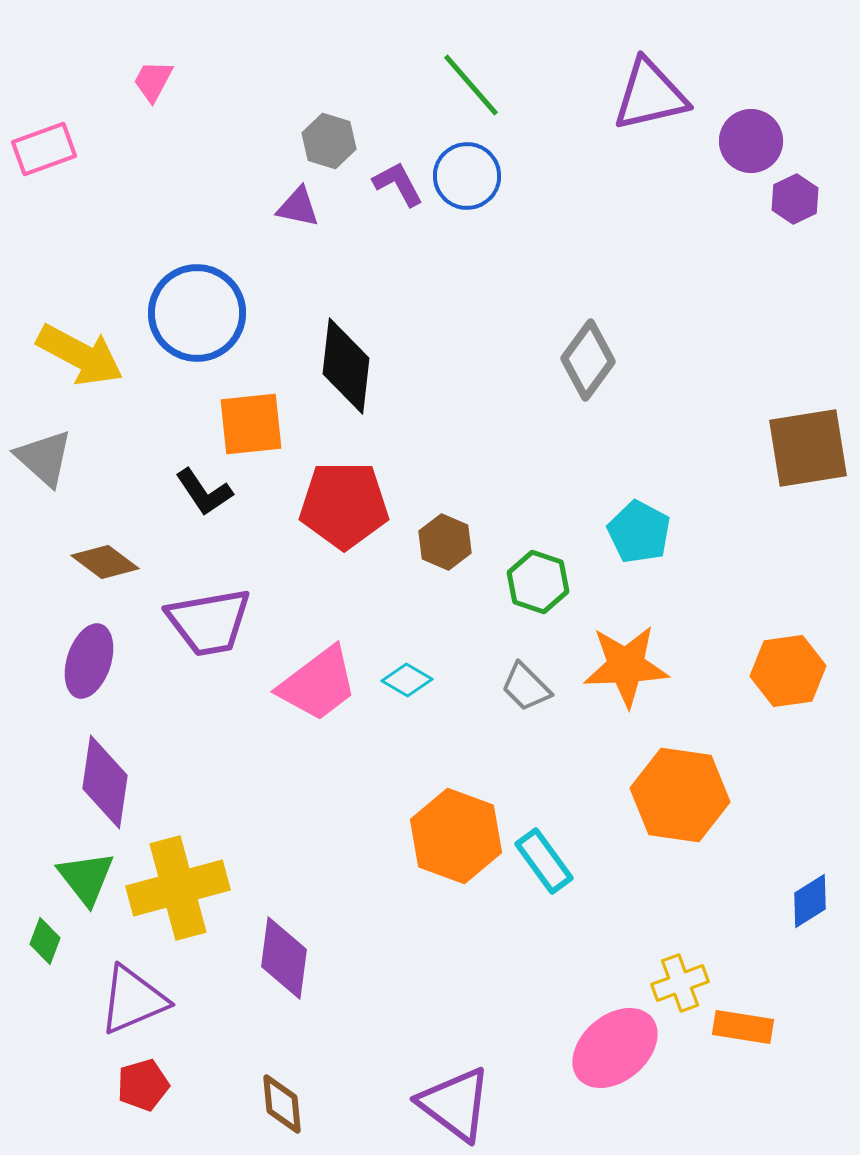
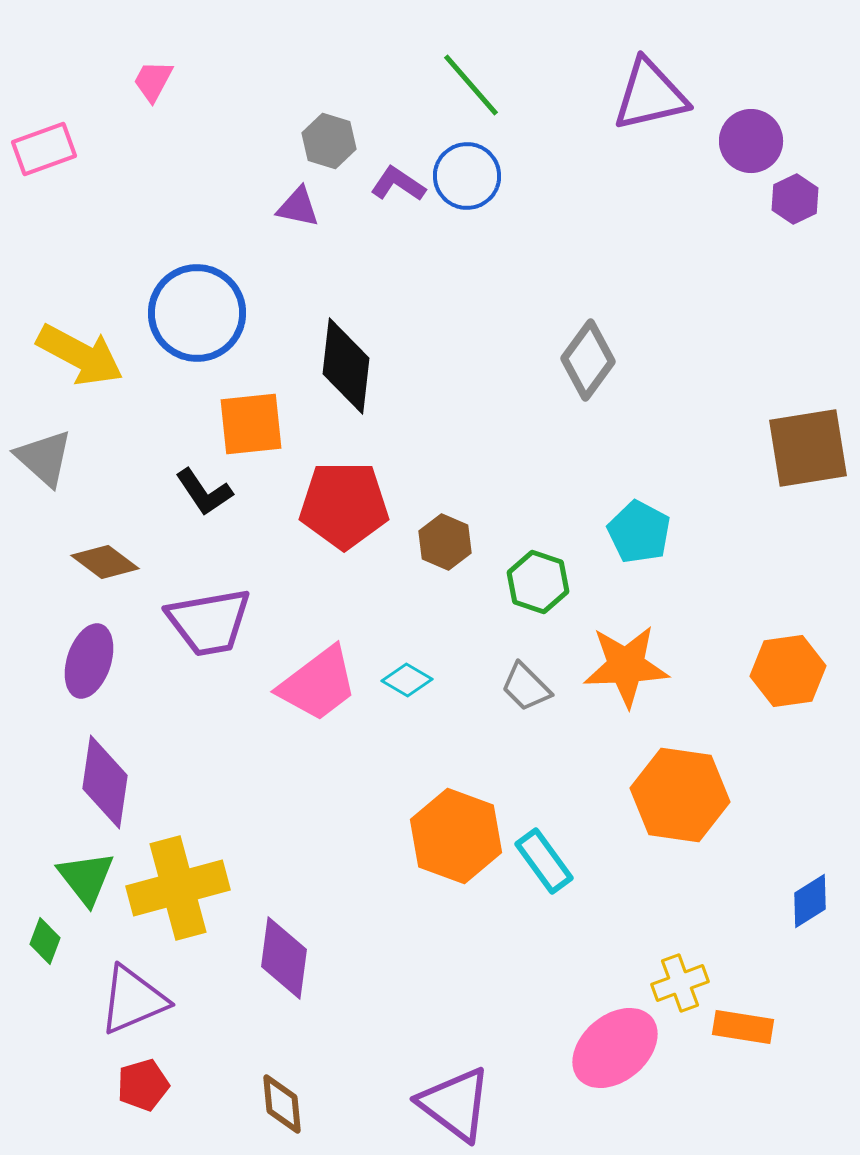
purple L-shape at (398, 184): rotated 28 degrees counterclockwise
